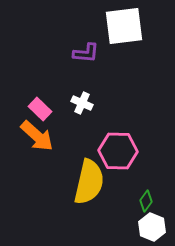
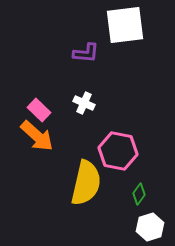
white square: moved 1 px right, 1 px up
white cross: moved 2 px right
pink rectangle: moved 1 px left, 1 px down
pink hexagon: rotated 9 degrees clockwise
yellow semicircle: moved 3 px left, 1 px down
green diamond: moved 7 px left, 7 px up
white hexagon: moved 2 px left; rotated 20 degrees clockwise
